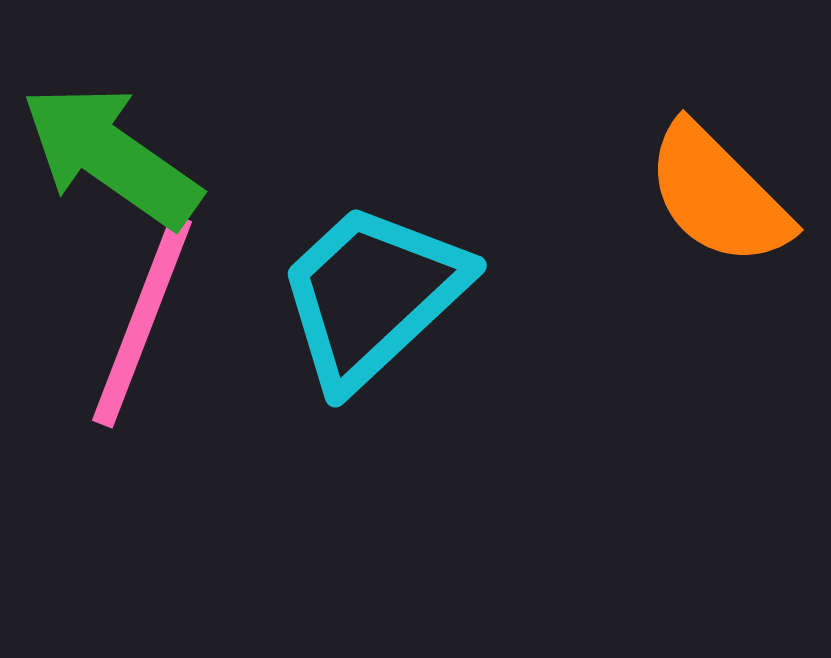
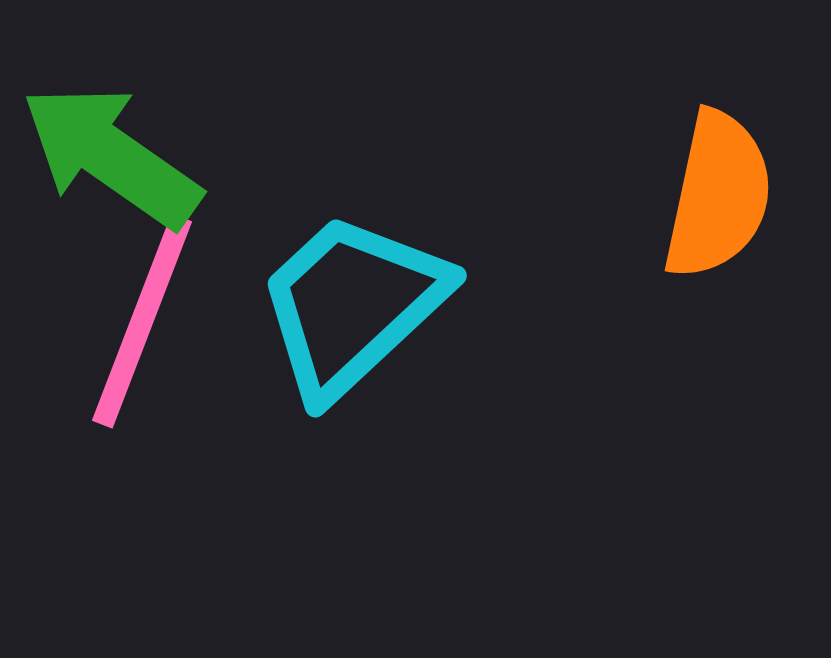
orange semicircle: rotated 123 degrees counterclockwise
cyan trapezoid: moved 20 px left, 10 px down
